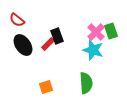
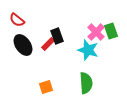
cyan star: moved 5 px left
